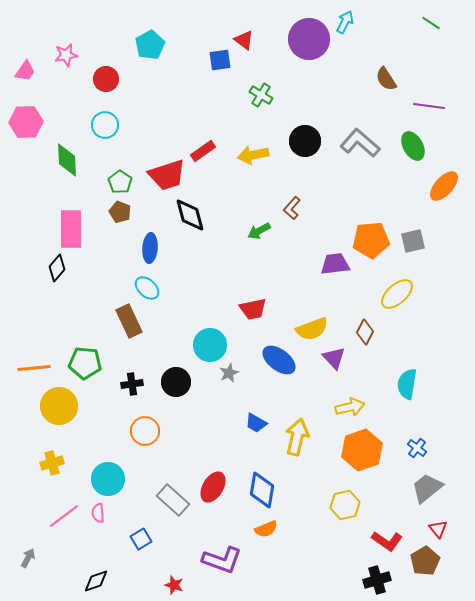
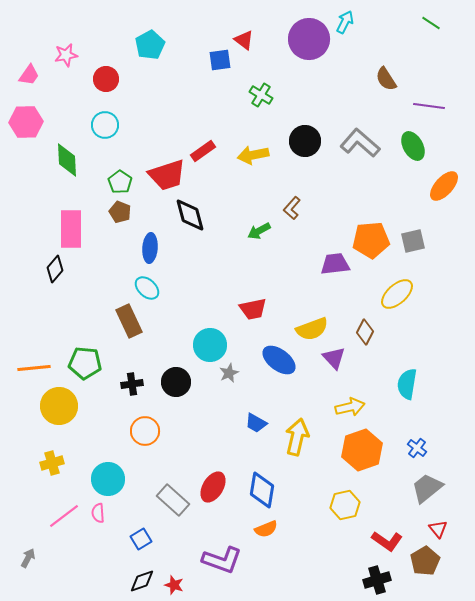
pink trapezoid at (25, 71): moved 4 px right, 4 px down
black diamond at (57, 268): moved 2 px left, 1 px down
black diamond at (96, 581): moved 46 px right
